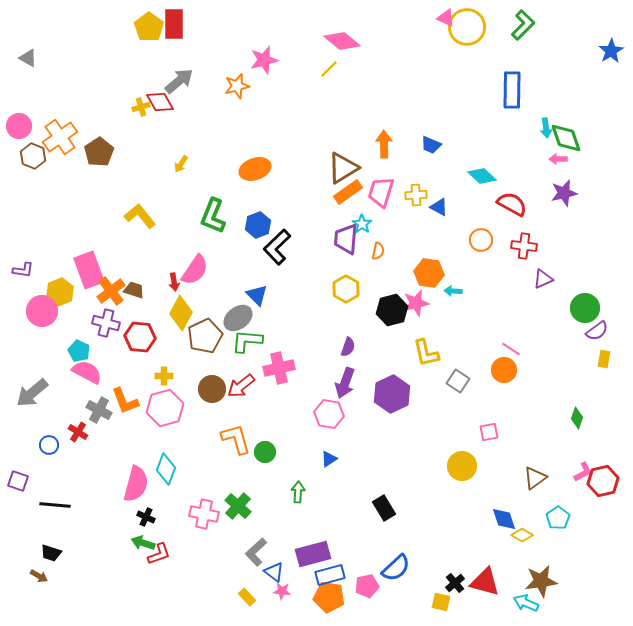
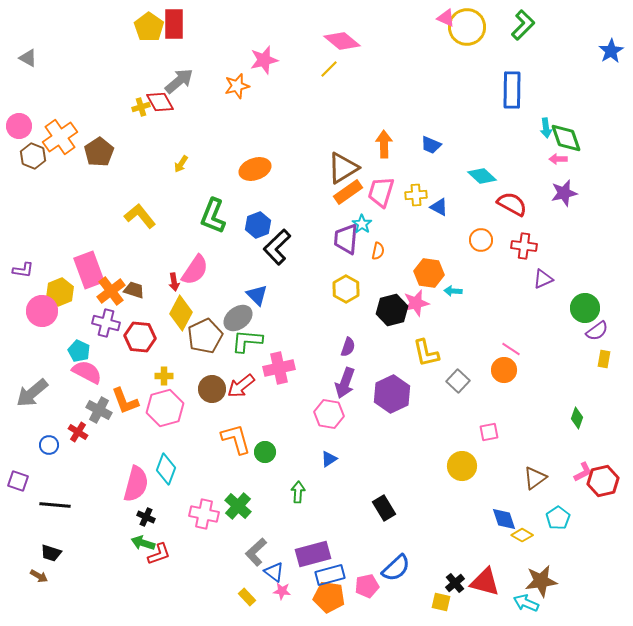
gray square at (458, 381): rotated 10 degrees clockwise
